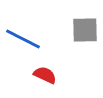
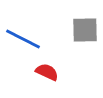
red semicircle: moved 2 px right, 3 px up
